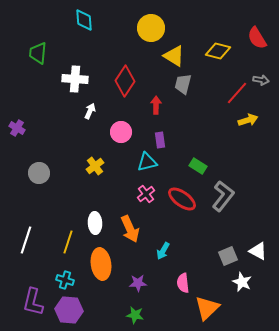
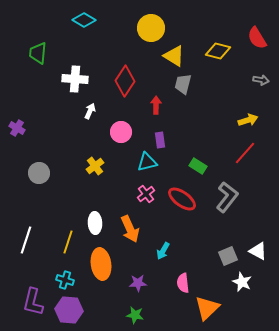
cyan diamond: rotated 55 degrees counterclockwise
red line: moved 8 px right, 60 px down
gray L-shape: moved 4 px right, 1 px down
